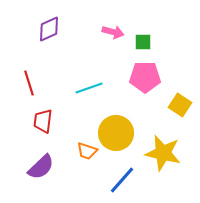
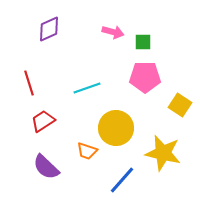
cyan line: moved 2 px left
red trapezoid: rotated 50 degrees clockwise
yellow circle: moved 5 px up
purple semicircle: moved 5 px right; rotated 88 degrees clockwise
